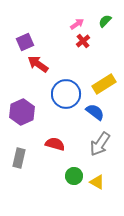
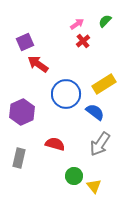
yellow triangle: moved 3 px left, 4 px down; rotated 21 degrees clockwise
